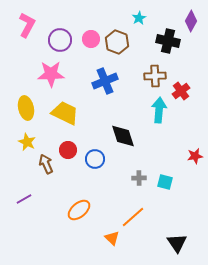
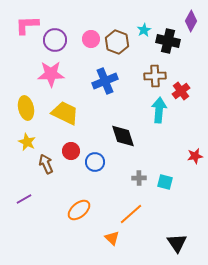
cyan star: moved 5 px right, 12 px down
pink L-shape: rotated 120 degrees counterclockwise
purple circle: moved 5 px left
red circle: moved 3 px right, 1 px down
blue circle: moved 3 px down
orange line: moved 2 px left, 3 px up
